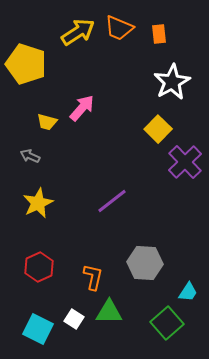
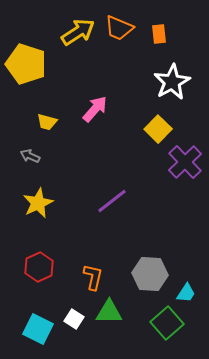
pink arrow: moved 13 px right, 1 px down
gray hexagon: moved 5 px right, 11 px down
cyan trapezoid: moved 2 px left, 1 px down
